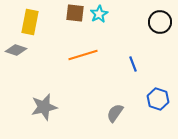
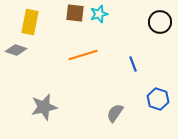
cyan star: rotated 12 degrees clockwise
